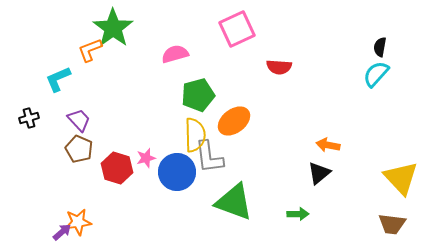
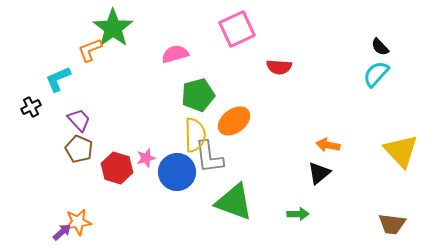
black semicircle: rotated 54 degrees counterclockwise
black cross: moved 2 px right, 11 px up; rotated 12 degrees counterclockwise
yellow triangle: moved 27 px up
